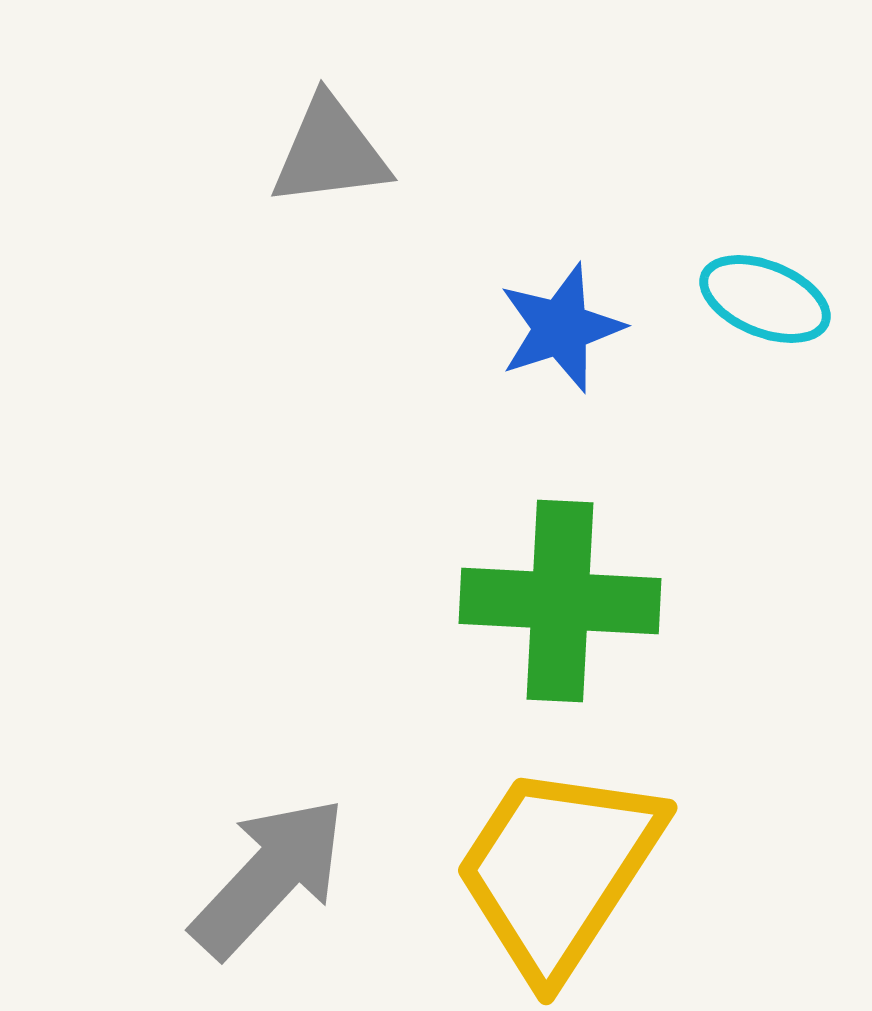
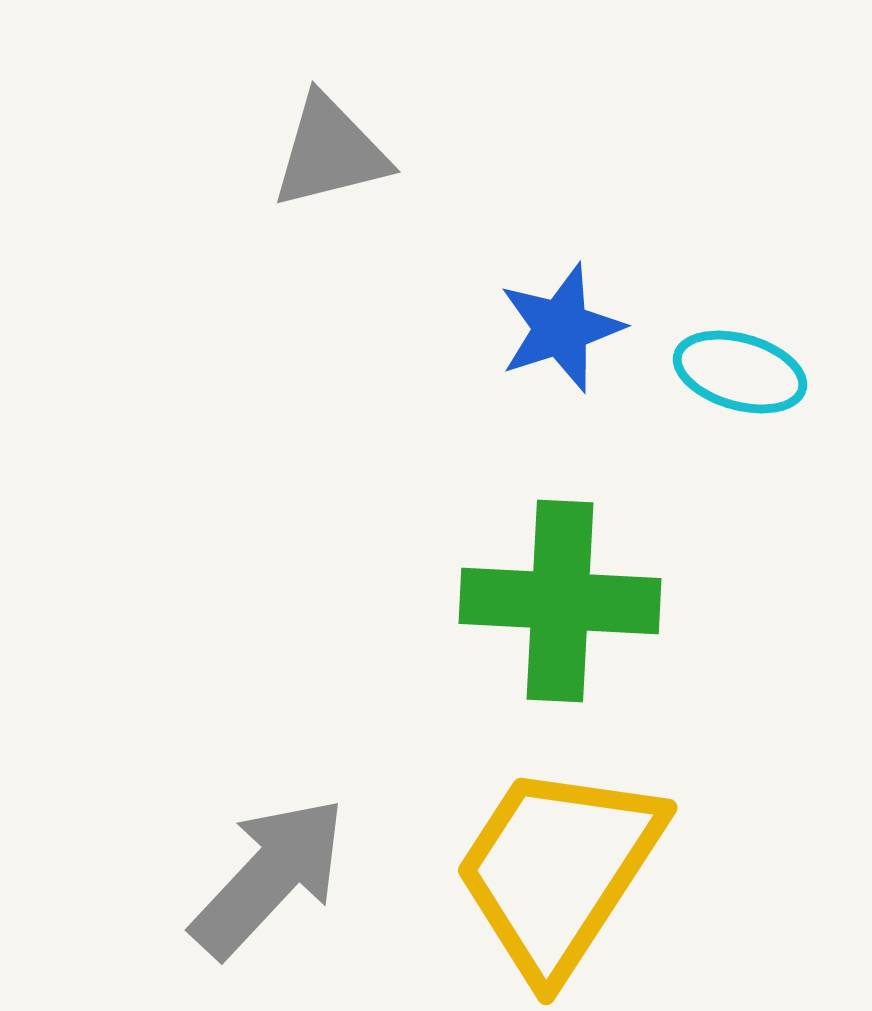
gray triangle: rotated 7 degrees counterclockwise
cyan ellipse: moved 25 px left, 73 px down; rotated 6 degrees counterclockwise
